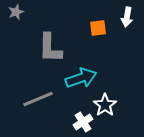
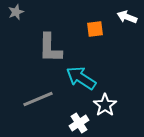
white arrow: rotated 102 degrees clockwise
orange square: moved 3 px left, 1 px down
cyan arrow: rotated 128 degrees counterclockwise
white cross: moved 4 px left, 1 px down
